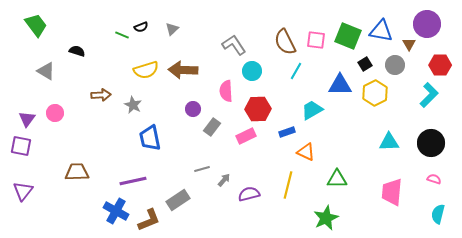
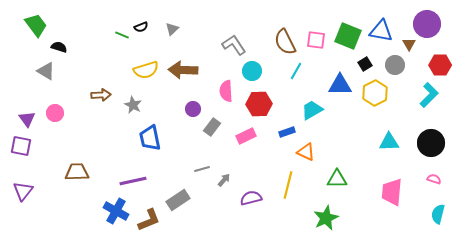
black semicircle at (77, 51): moved 18 px left, 4 px up
red hexagon at (258, 109): moved 1 px right, 5 px up
purple triangle at (27, 119): rotated 12 degrees counterclockwise
purple semicircle at (249, 194): moved 2 px right, 4 px down
